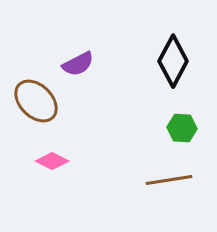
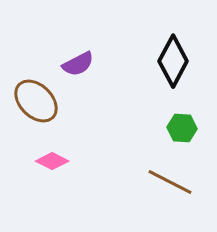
brown line: moved 1 px right, 2 px down; rotated 36 degrees clockwise
